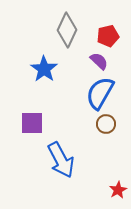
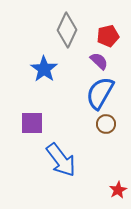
blue arrow: rotated 9 degrees counterclockwise
